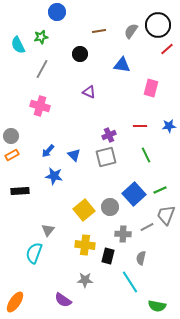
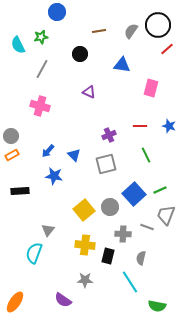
blue star at (169, 126): rotated 24 degrees clockwise
gray square at (106, 157): moved 7 px down
gray line at (147, 227): rotated 48 degrees clockwise
